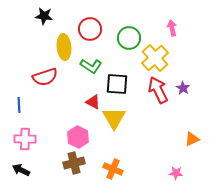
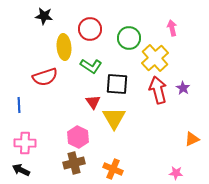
red arrow: rotated 12 degrees clockwise
red triangle: rotated 28 degrees clockwise
pink cross: moved 4 px down
